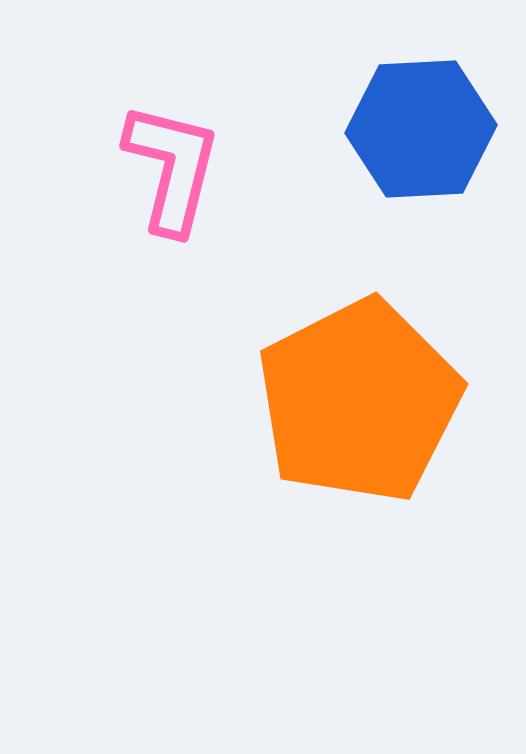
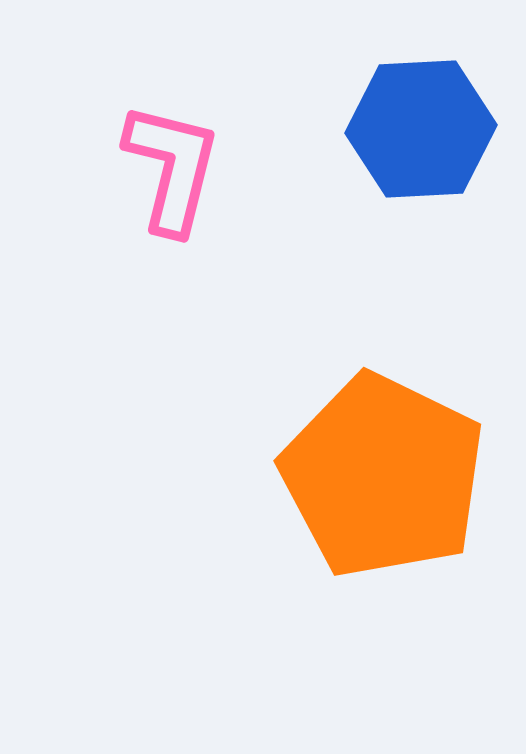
orange pentagon: moved 24 px right, 75 px down; rotated 19 degrees counterclockwise
